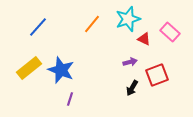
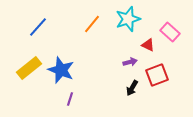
red triangle: moved 4 px right, 6 px down
